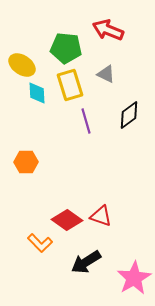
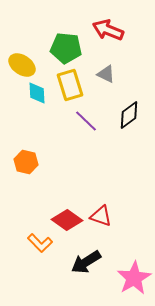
purple line: rotated 30 degrees counterclockwise
orange hexagon: rotated 15 degrees clockwise
